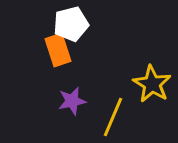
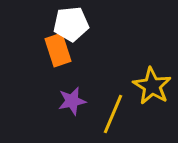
white pentagon: rotated 8 degrees clockwise
yellow star: moved 2 px down
yellow line: moved 3 px up
